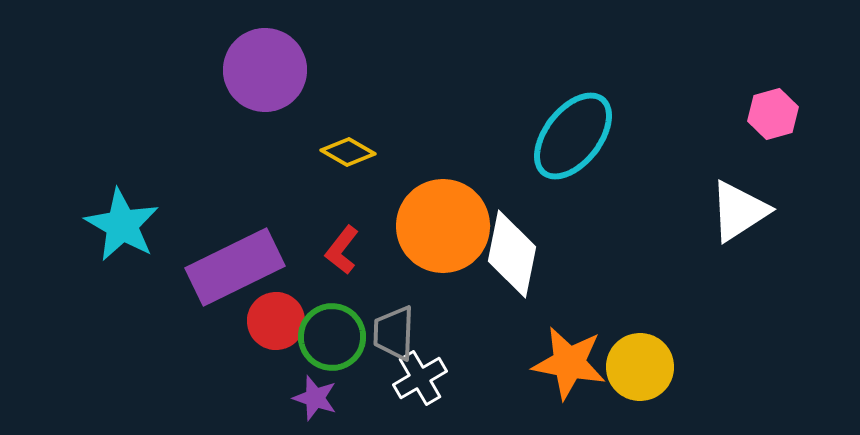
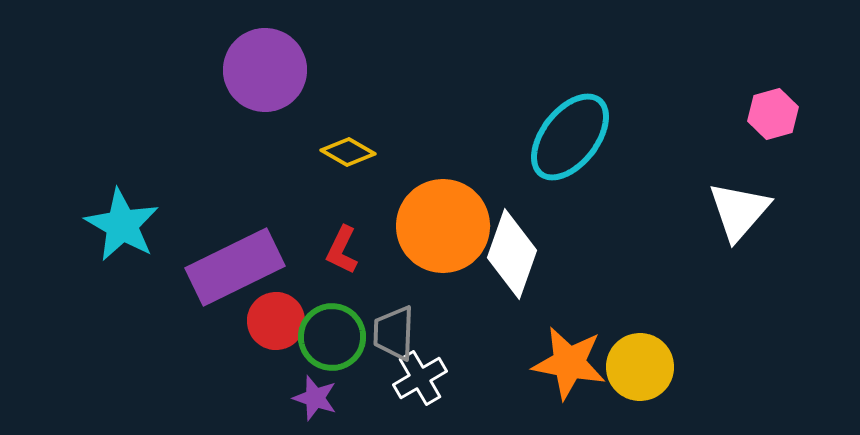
cyan ellipse: moved 3 px left, 1 px down
white triangle: rotated 16 degrees counterclockwise
red L-shape: rotated 12 degrees counterclockwise
white diamond: rotated 8 degrees clockwise
